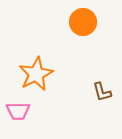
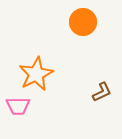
brown L-shape: rotated 100 degrees counterclockwise
pink trapezoid: moved 5 px up
